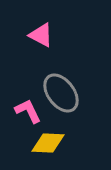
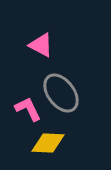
pink triangle: moved 10 px down
pink L-shape: moved 2 px up
